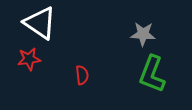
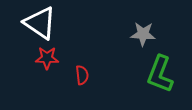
red star: moved 18 px right, 1 px up; rotated 10 degrees clockwise
green L-shape: moved 8 px right
